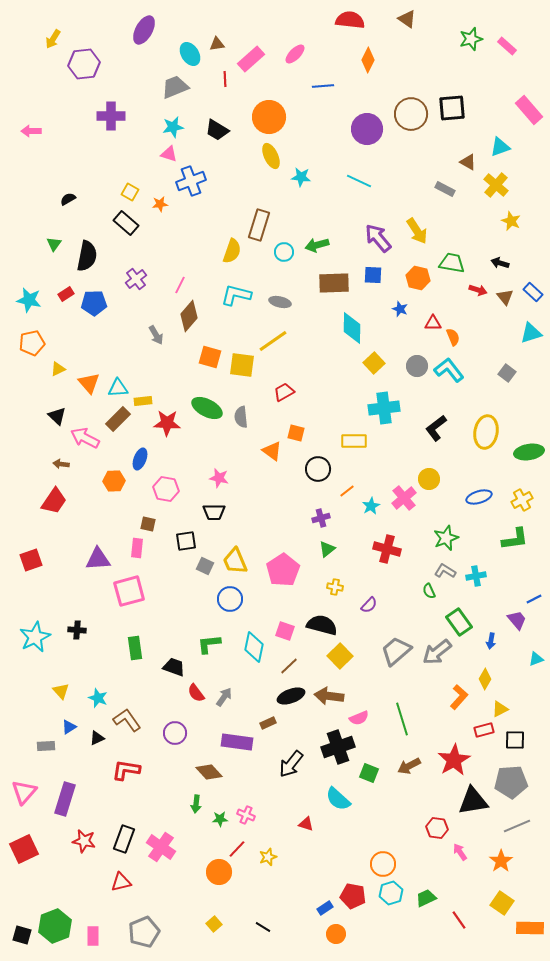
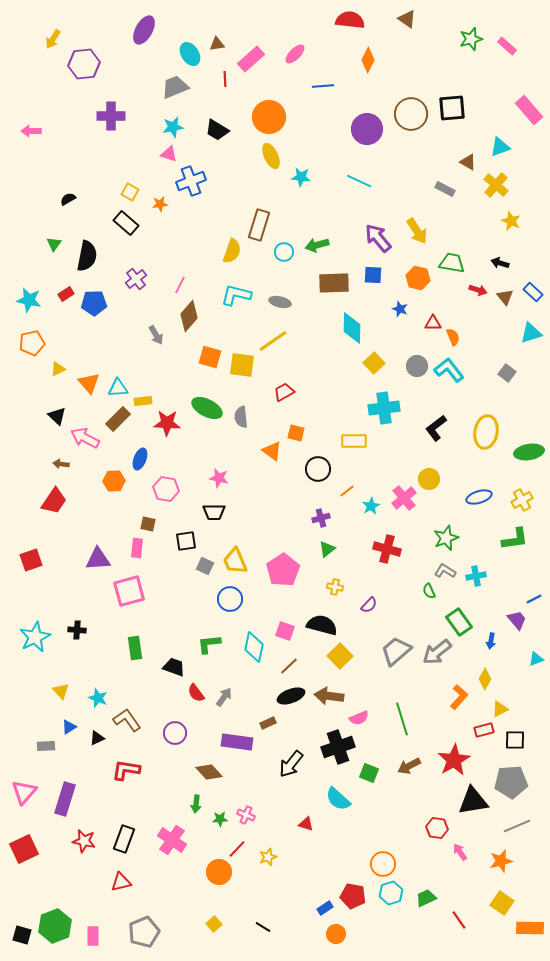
pink cross at (161, 847): moved 11 px right, 7 px up
orange star at (501, 861): rotated 20 degrees clockwise
